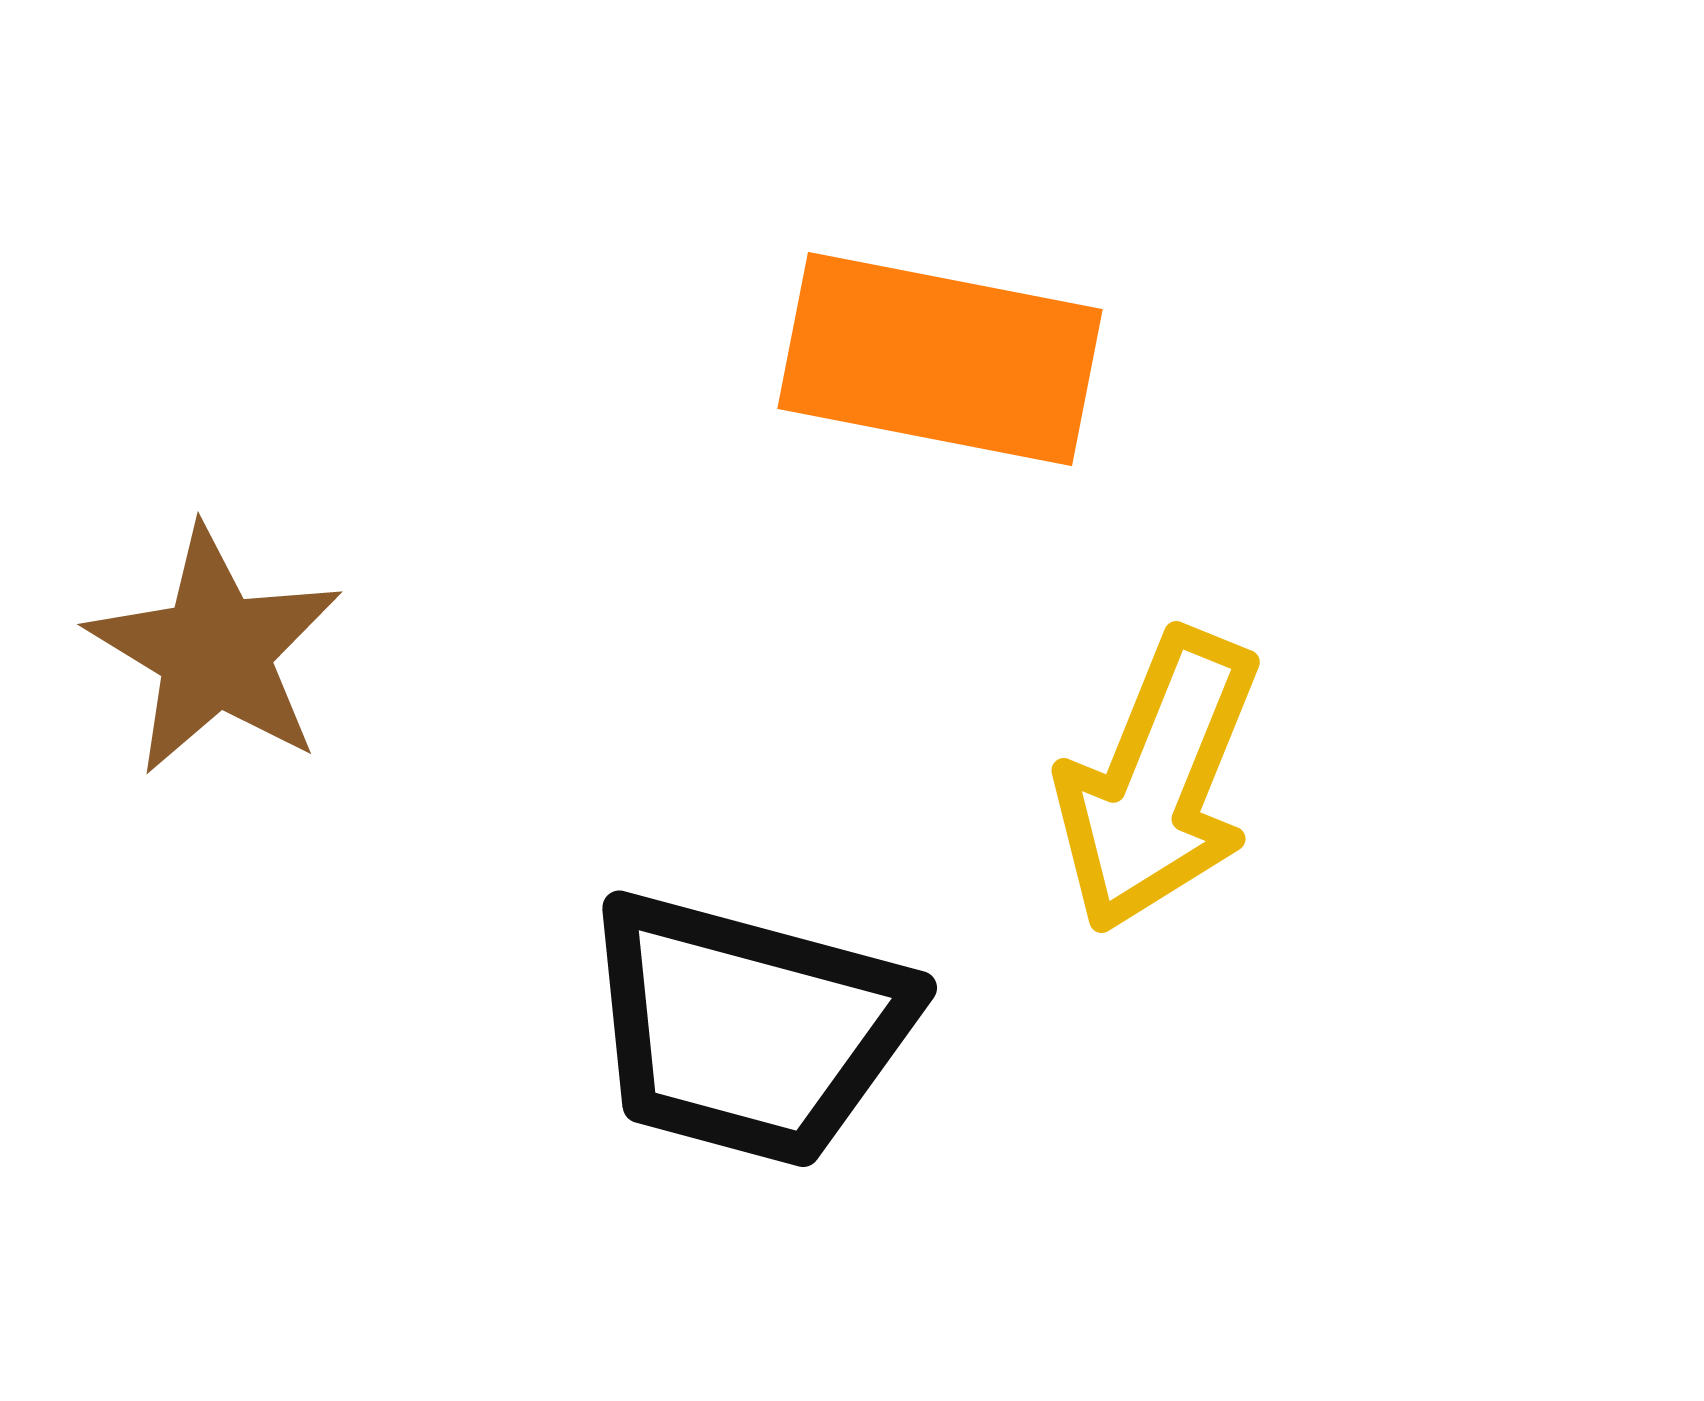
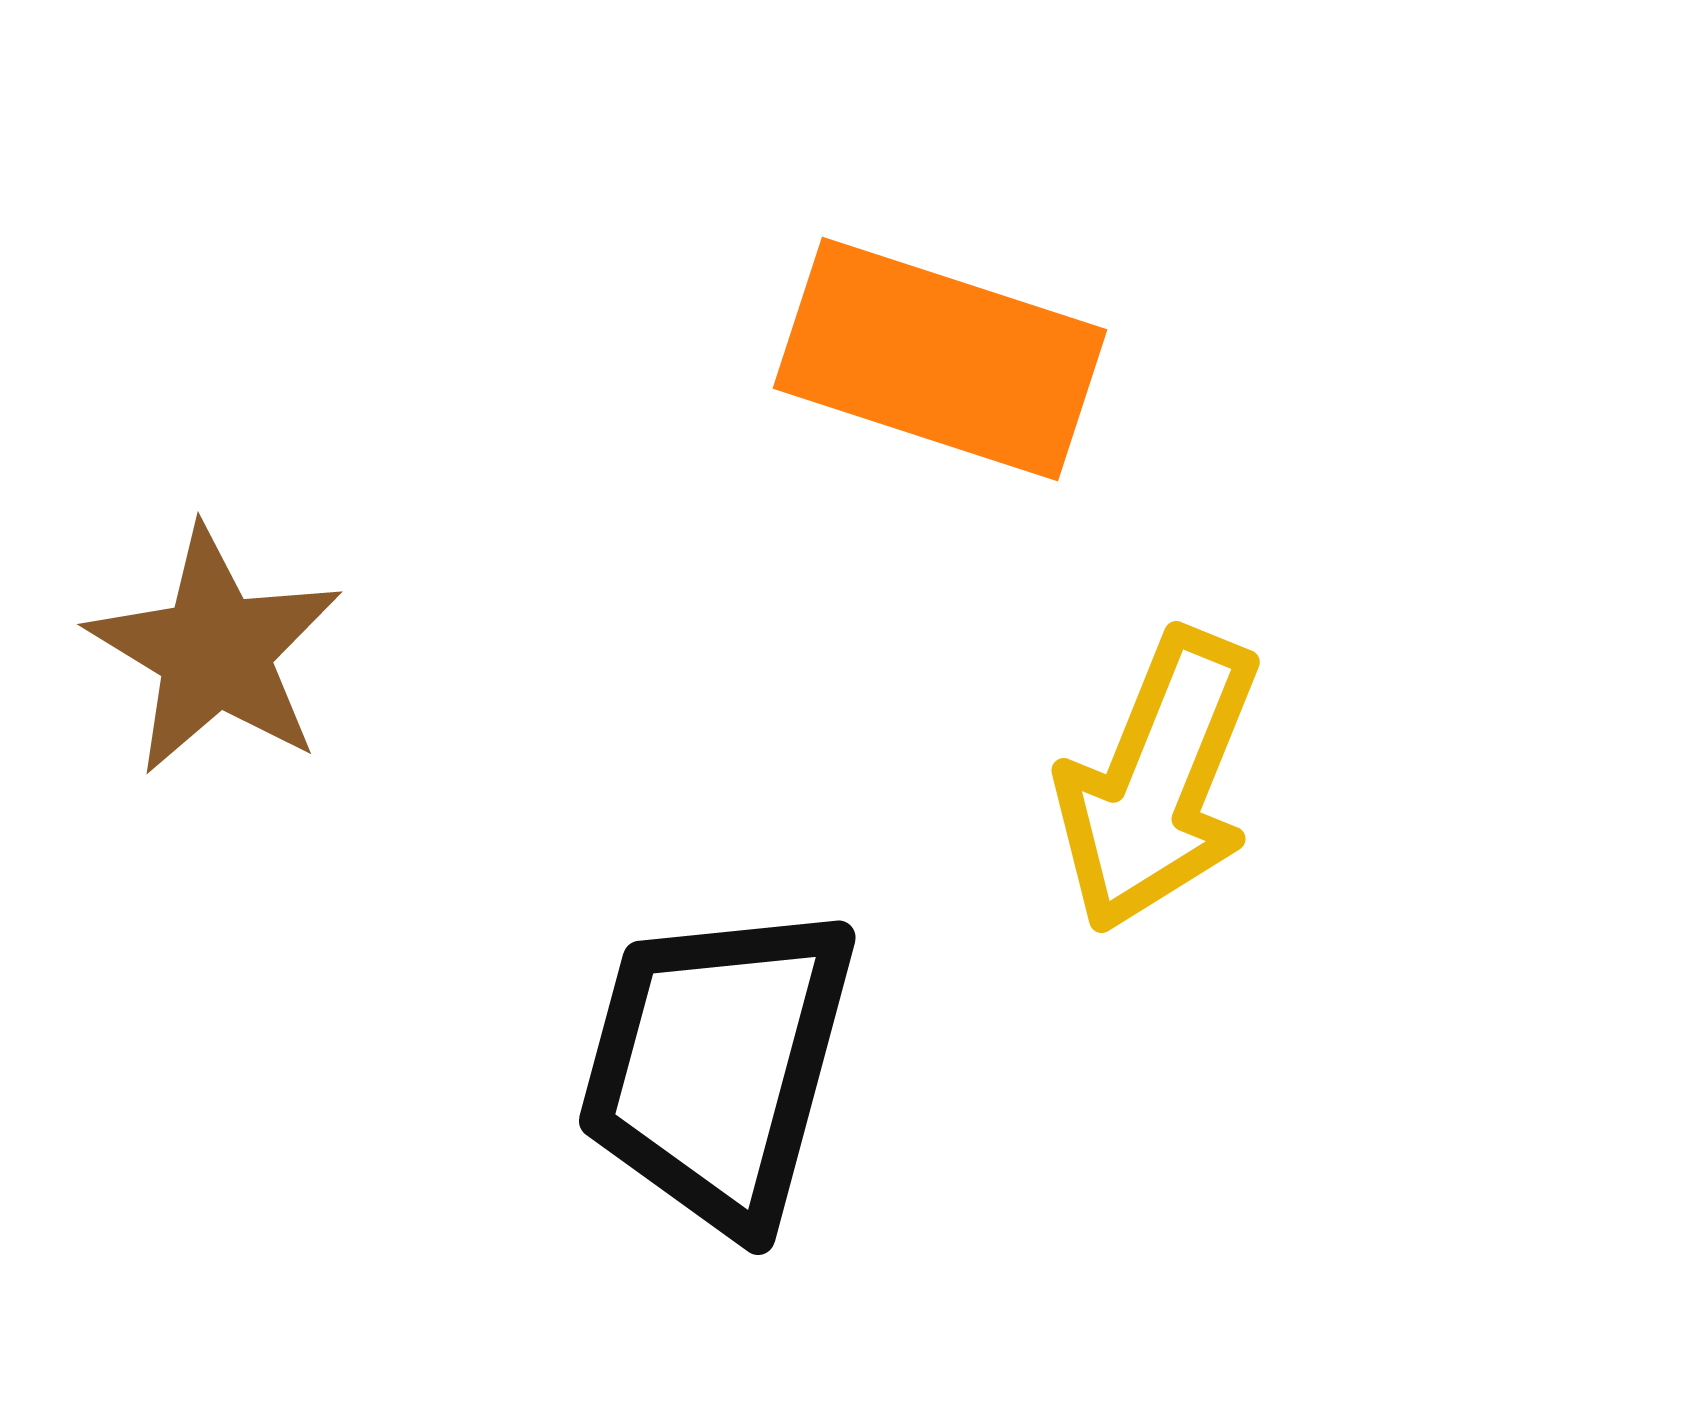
orange rectangle: rotated 7 degrees clockwise
black trapezoid: moved 31 px left, 37 px down; rotated 90 degrees clockwise
